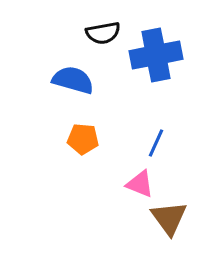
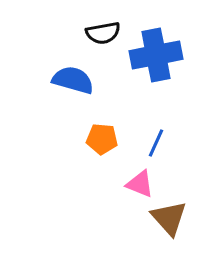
orange pentagon: moved 19 px right
brown triangle: rotated 6 degrees counterclockwise
